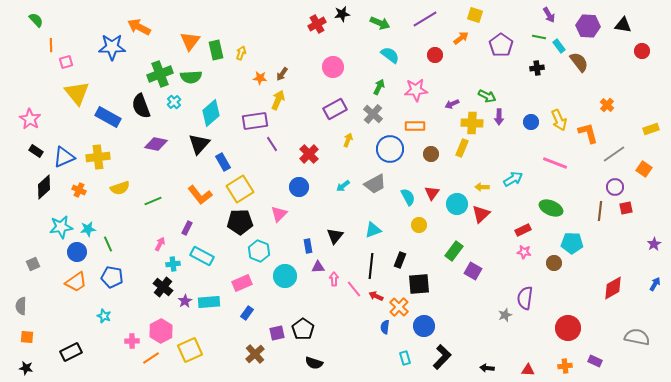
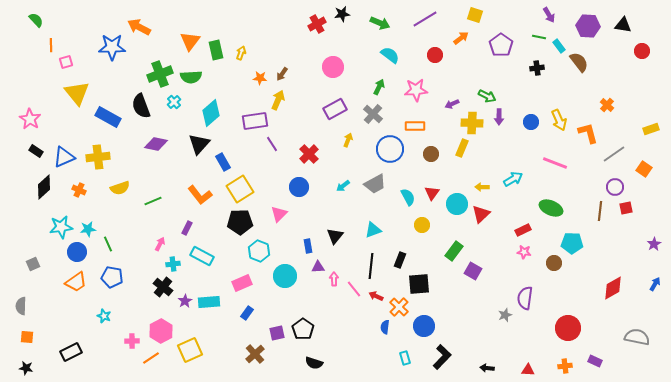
yellow circle at (419, 225): moved 3 px right
